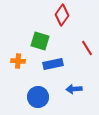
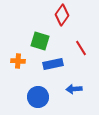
red line: moved 6 px left
